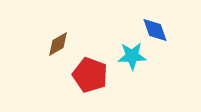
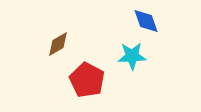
blue diamond: moved 9 px left, 9 px up
red pentagon: moved 3 px left, 5 px down; rotated 8 degrees clockwise
